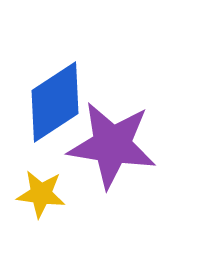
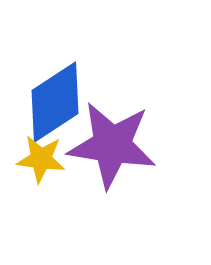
yellow star: moved 35 px up
